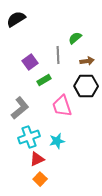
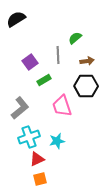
orange square: rotated 32 degrees clockwise
